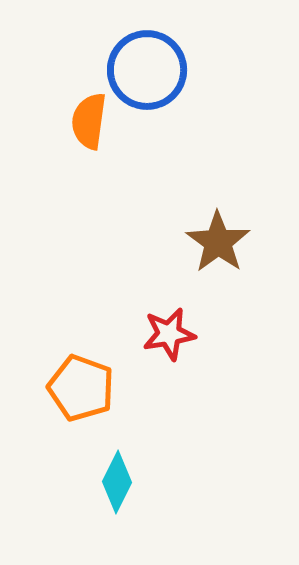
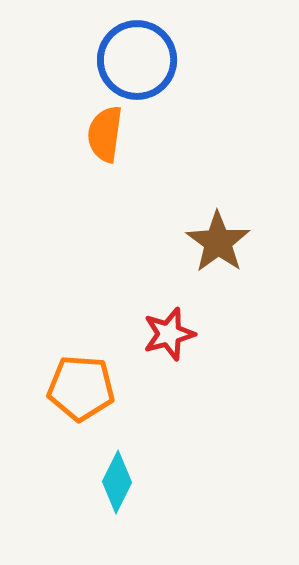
blue circle: moved 10 px left, 10 px up
orange semicircle: moved 16 px right, 13 px down
red star: rotated 6 degrees counterclockwise
orange pentagon: rotated 16 degrees counterclockwise
